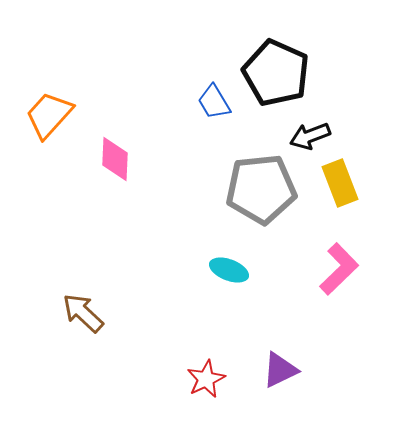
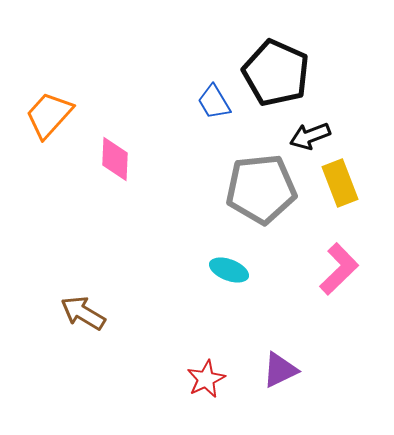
brown arrow: rotated 12 degrees counterclockwise
